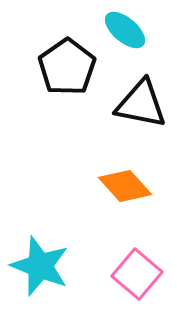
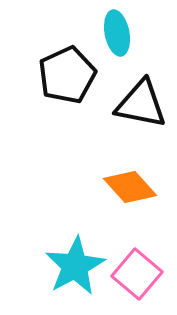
cyan ellipse: moved 8 px left, 3 px down; rotated 39 degrees clockwise
black pentagon: moved 8 px down; rotated 10 degrees clockwise
orange diamond: moved 5 px right, 1 px down
cyan star: moved 35 px right; rotated 22 degrees clockwise
